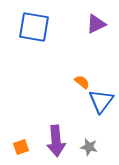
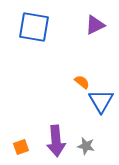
purple triangle: moved 1 px left, 1 px down
blue triangle: rotated 8 degrees counterclockwise
gray star: moved 3 px left, 1 px up
